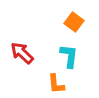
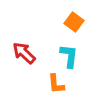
red arrow: moved 2 px right
